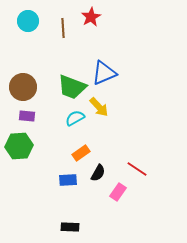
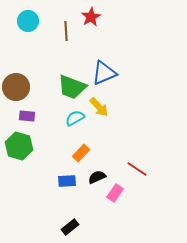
brown line: moved 3 px right, 3 px down
brown circle: moved 7 px left
green hexagon: rotated 20 degrees clockwise
orange rectangle: rotated 12 degrees counterclockwise
black semicircle: moved 1 px left, 4 px down; rotated 144 degrees counterclockwise
blue rectangle: moved 1 px left, 1 px down
pink rectangle: moved 3 px left, 1 px down
black rectangle: rotated 42 degrees counterclockwise
